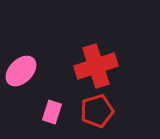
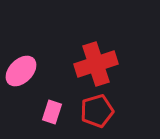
red cross: moved 2 px up
